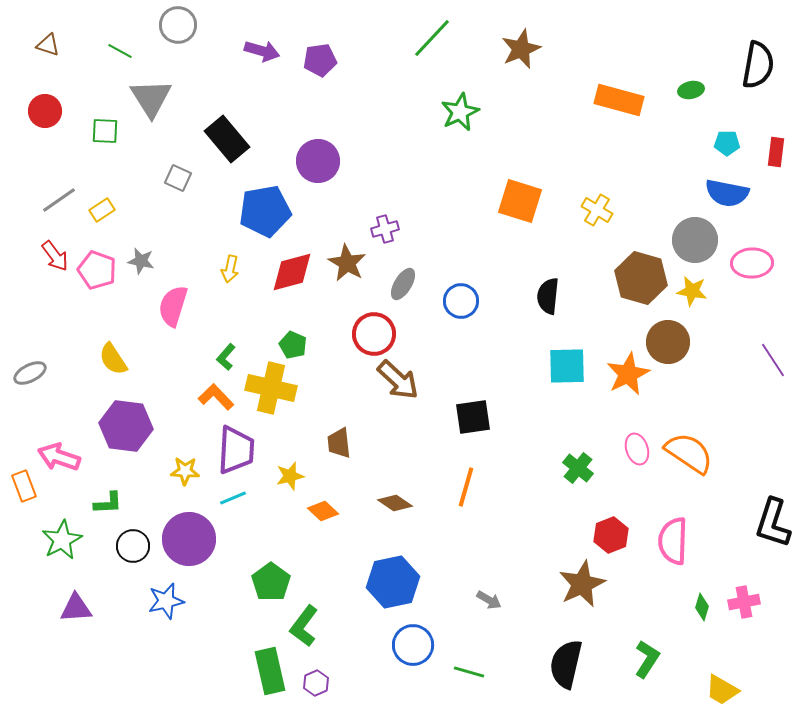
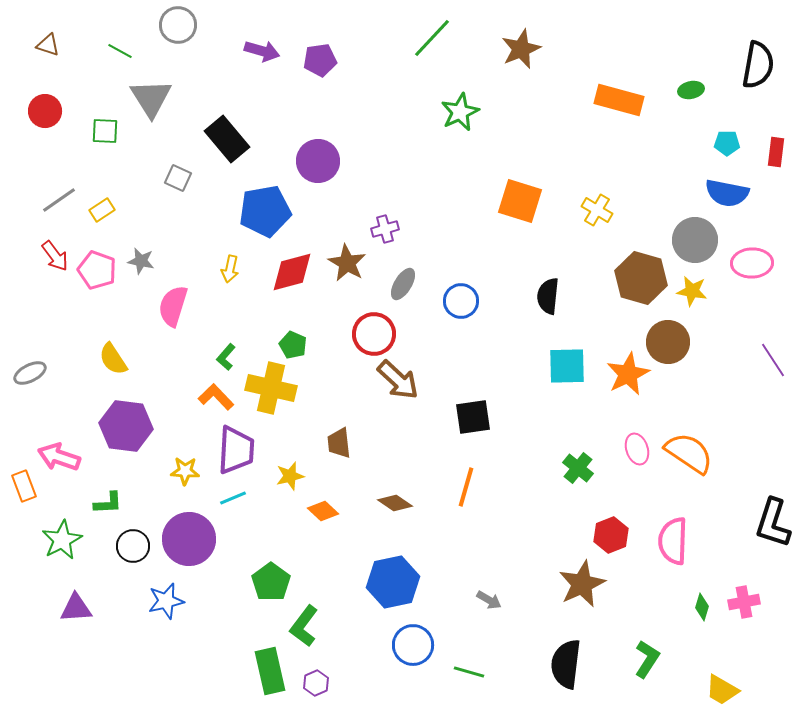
black semicircle at (566, 664): rotated 6 degrees counterclockwise
